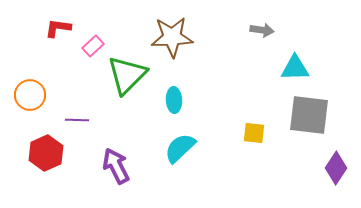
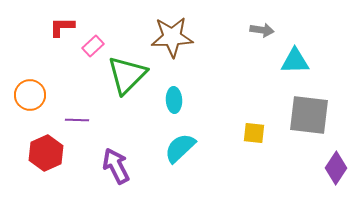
red L-shape: moved 4 px right, 1 px up; rotated 8 degrees counterclockwise
cyan triangle: moved 7 px up
